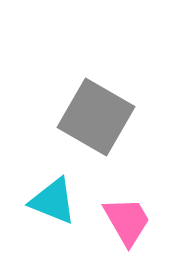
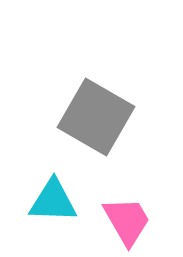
cyan triangle: rotated 20 degrees counterclockwise
